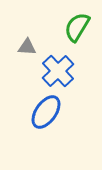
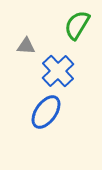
green semicircle: moved 2 px up
gray triangle: moved 1 px left, 1 px up
